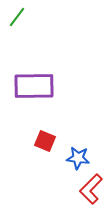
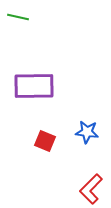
green line: moved 1 px right; rotated 65 degrees clockwise
blue star: moved 9 px right, 26 px up
